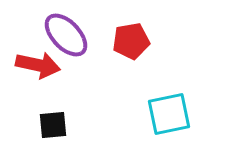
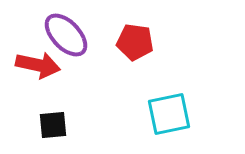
red pentagon: moved 4 px right, 1 px down; rotated 18 degrees clockwise
